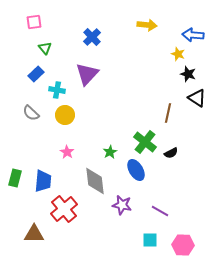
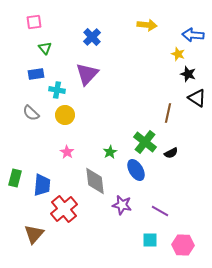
blue rectangle: rotated 35 degrees clockwise
blue trapezoid: moved 1 px left, 4 px down
brown triangle: rotated 50 degrees counterclockwise
